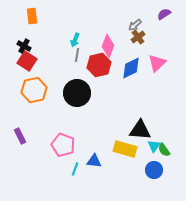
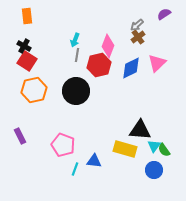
orange rectangle: moved 5 px left
gray arrow: moved 2 px right
black circle: moved 1 px left, 2 px up
